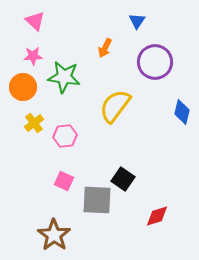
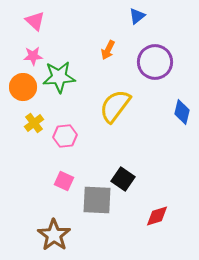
blue triangle: moved 5 px up; rotated 18 degrees clockwise
orange arrow: moved 3 px right, 2 px down
green star: moved 5 px left; rotated 12 degrees counterclockwise
